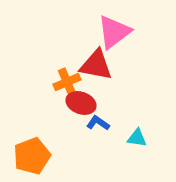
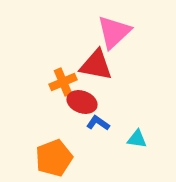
pink triangle: rotated 6 degrees counterclockwise
orange cross: moved 4 px left
red ellipse: moved 1 px right, 1 px up
cyan triangle: moved 1 px down
orange pentagon: moved 22 px right, 2 px down
